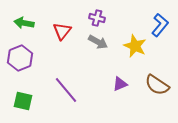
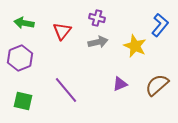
gray arrow: rotated 42 degrees counterclockwise
brown semicircle: rotated 105 degrees clockwise
